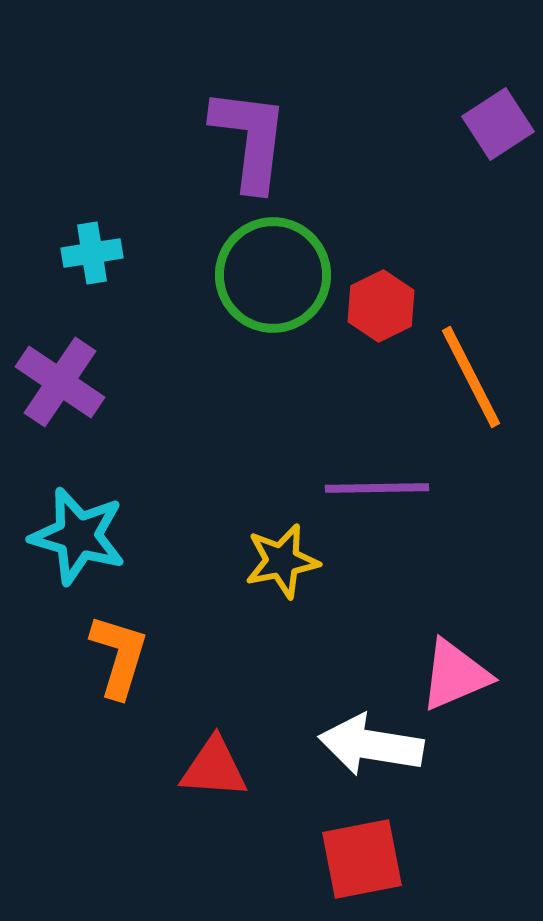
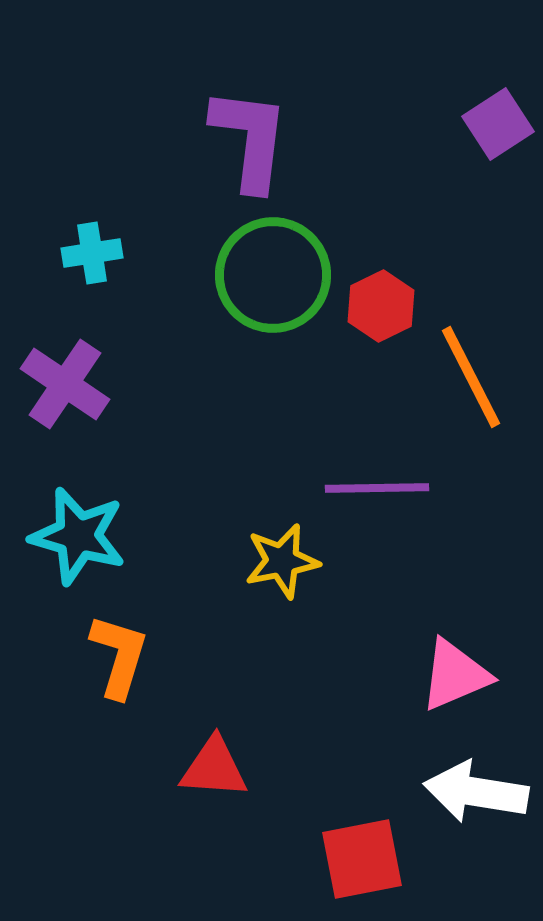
purple cross: moved 5 px right, 2 px down
white arrow: moved 105 px right, 47 px down
